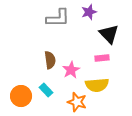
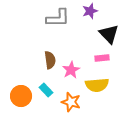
purple star: moved 1 px right, 1 px up
orange star: moved 6 px left
